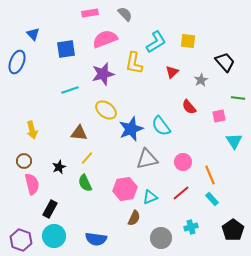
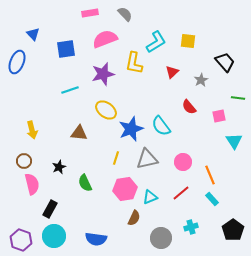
yellow line at (87, 158): moved 29 px right; rotated 24 degrees counterclockwise
